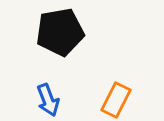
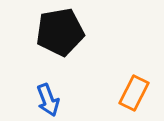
orange rectangle: moved 18 px right, 7 px up
